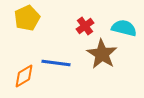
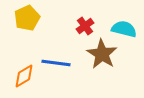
cyan semicircle: moved 1 px down
